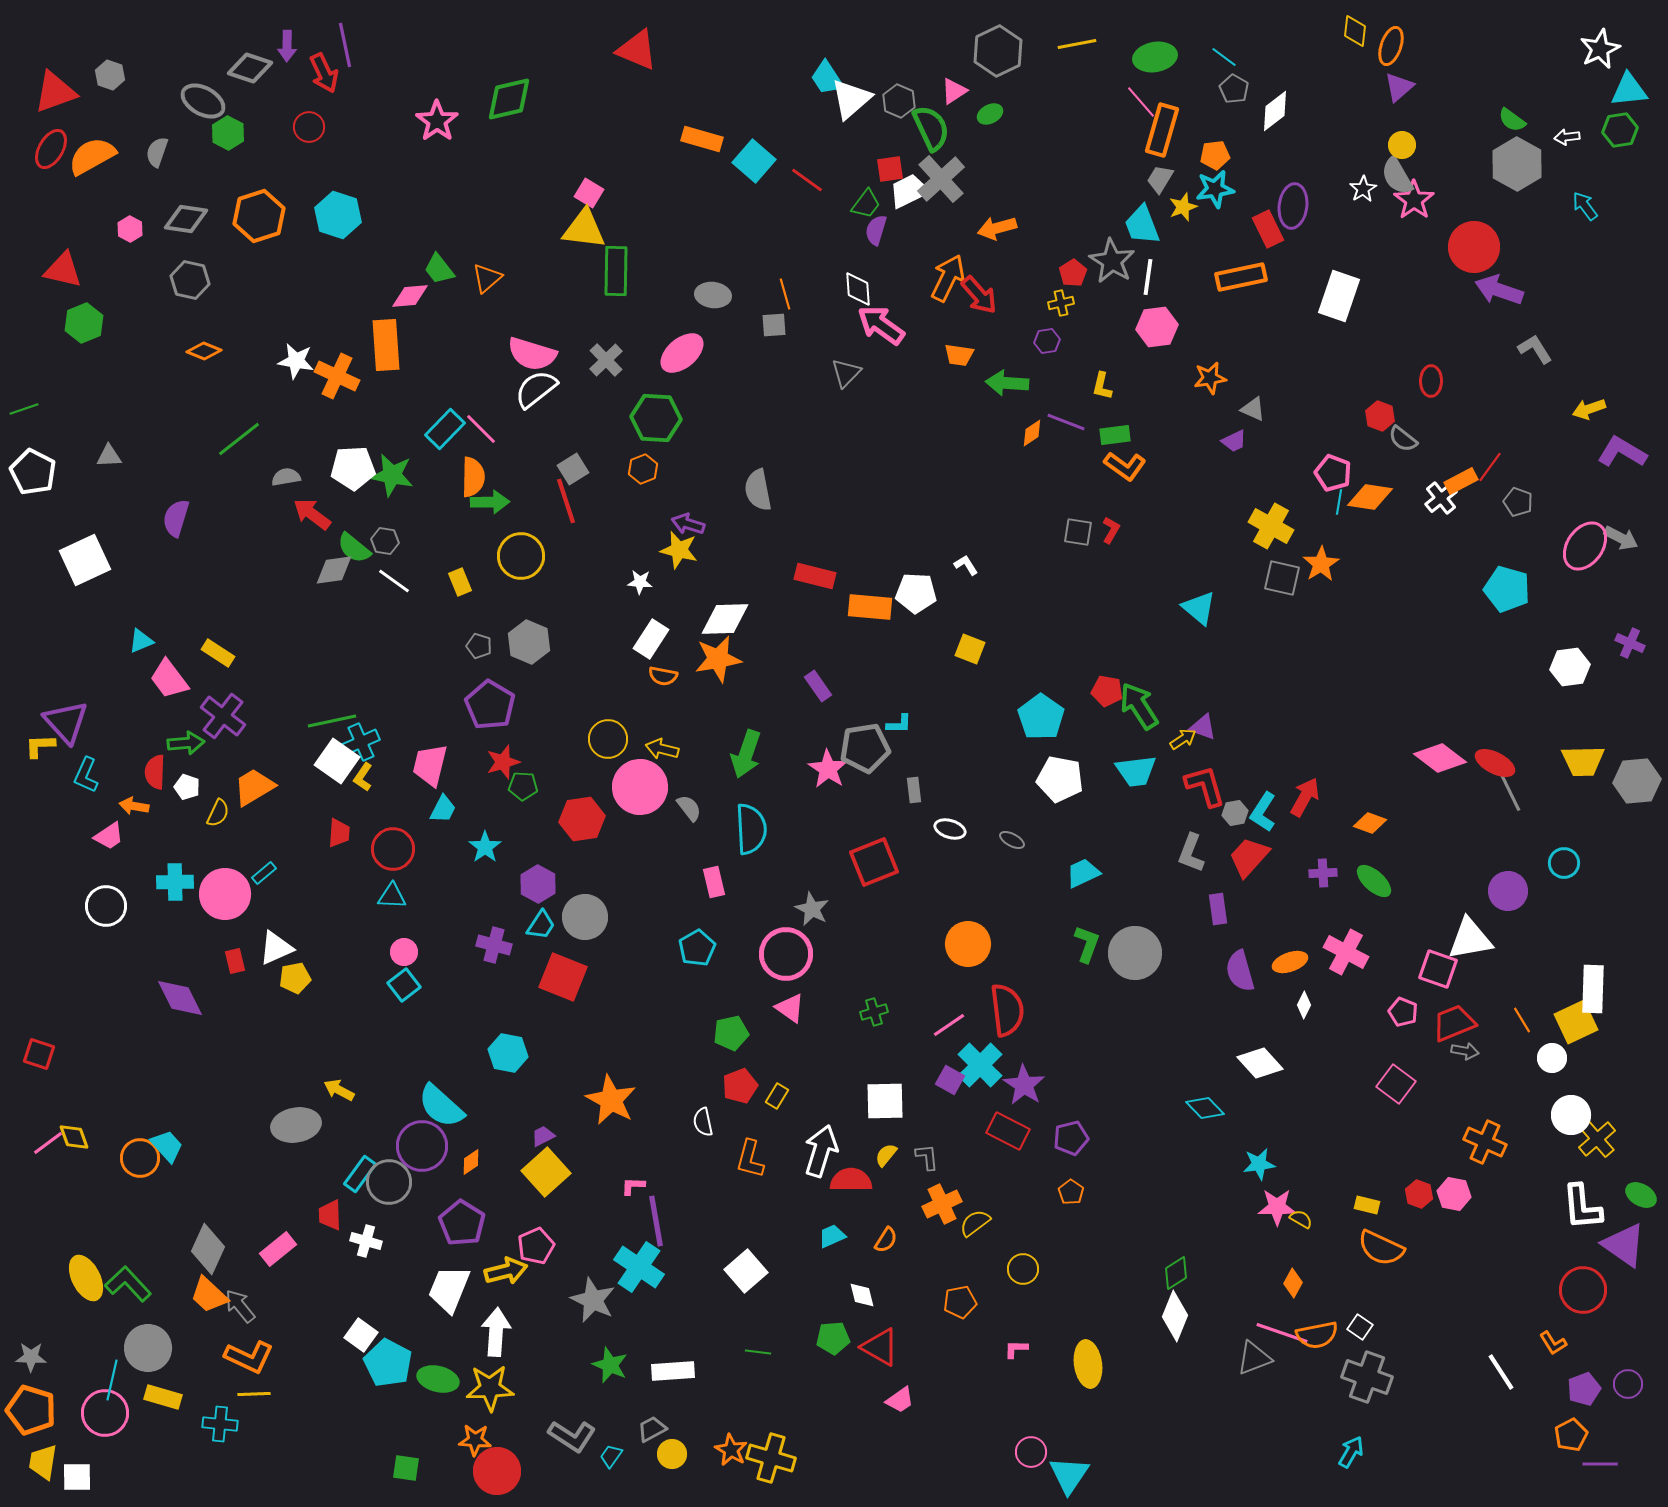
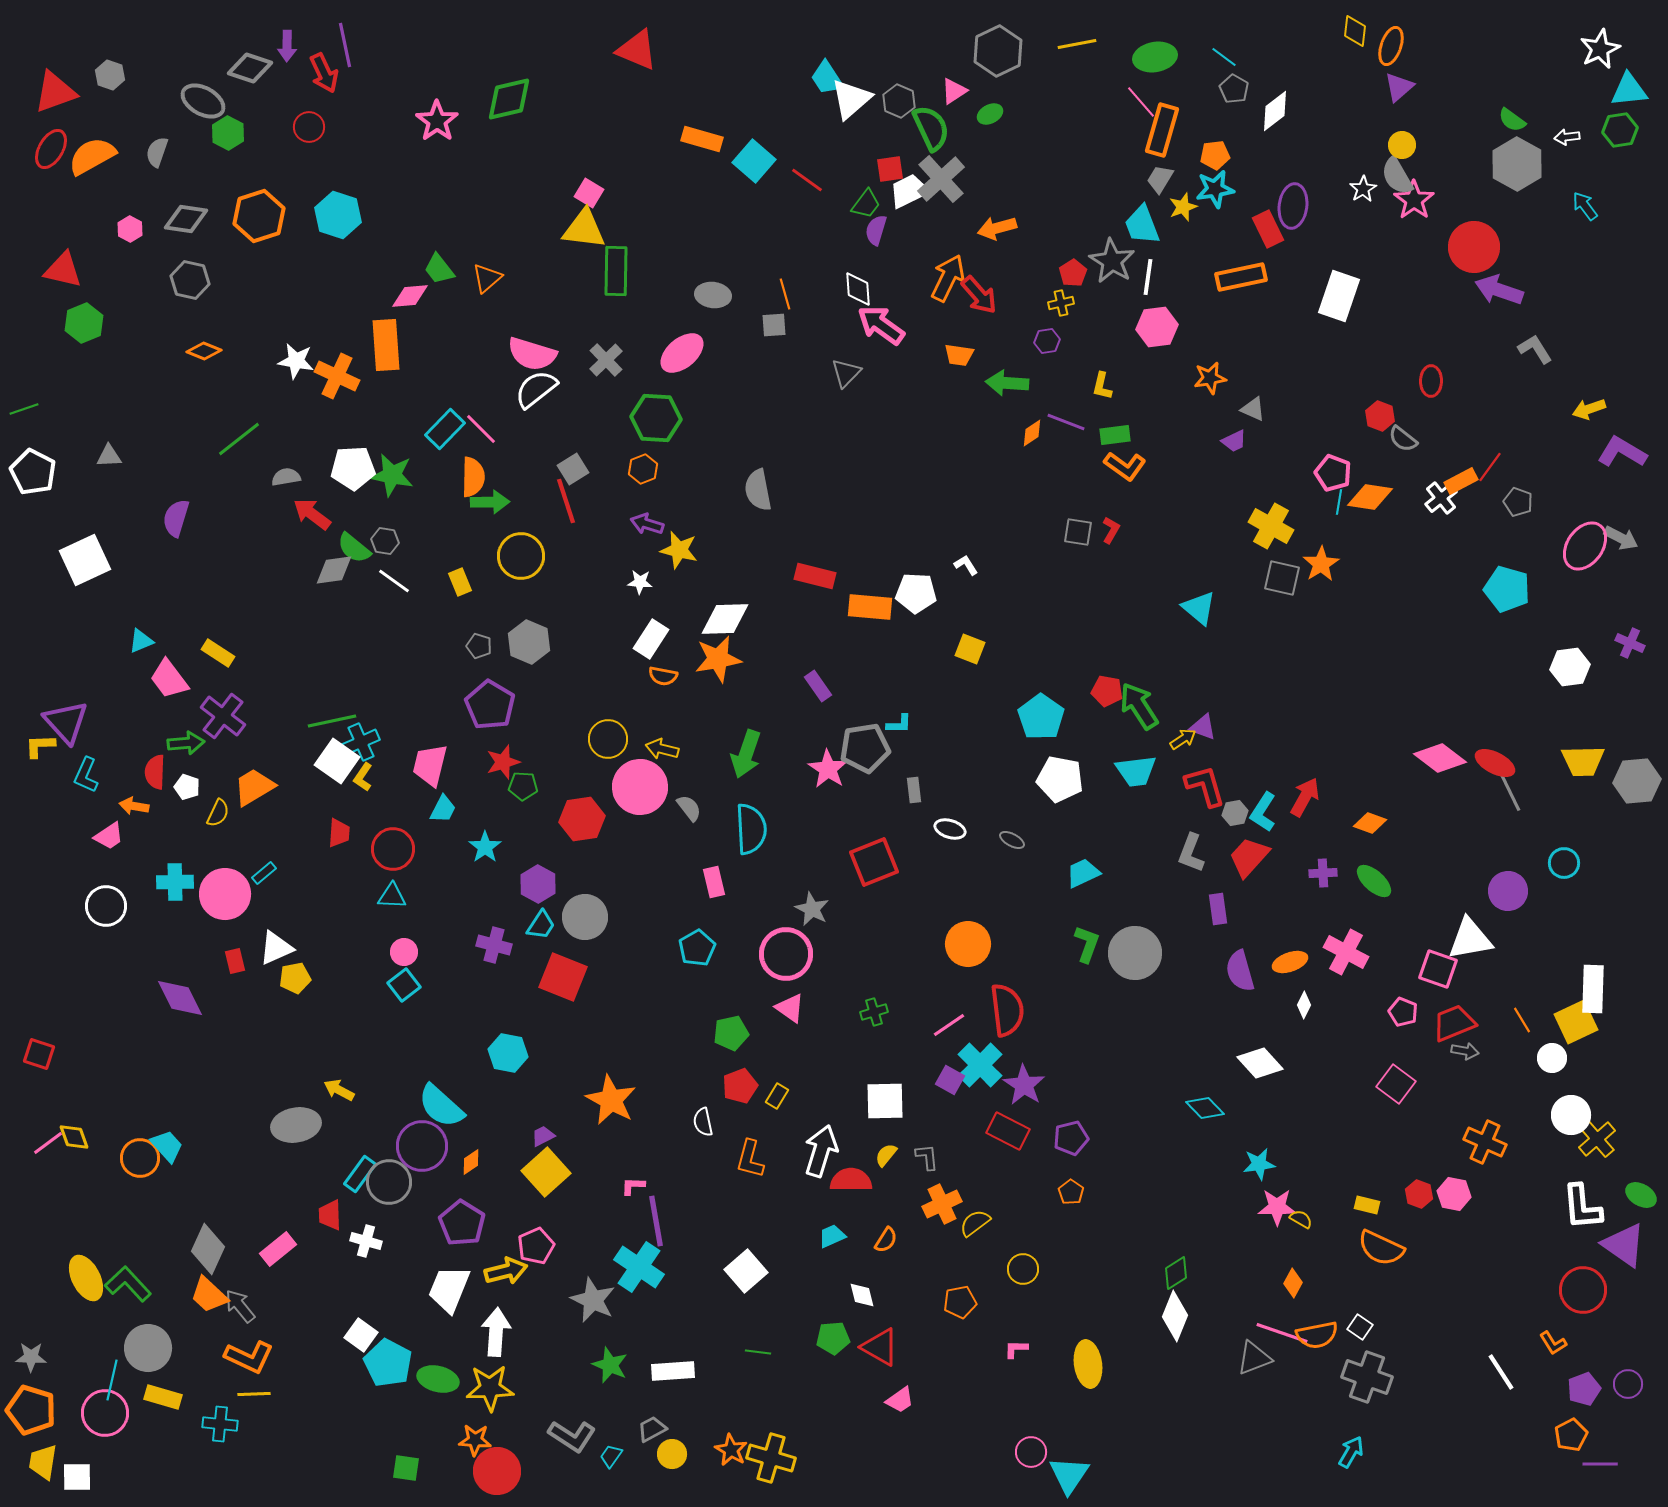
purple arrow at (688, 524): moved 41 px left
